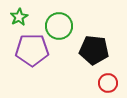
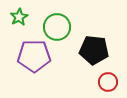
green circle: moved 2 px left, 1 px down
purple pentagon: moved 2 px right, 6 px down
red circle: moved 1 px up
